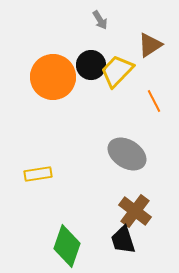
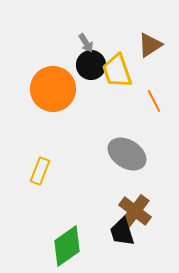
gray arrow: moved 14 px left, 23 px down
yellow trapezoid: rotated 63 degrees counterclockwise
orange circle: moved 12 px down
yellow rectangle: moved 2 px right, 3 px up; rotated 60 degrees counterclockwise
black trapezoid: moved 1 px left, 8 px up
green diamond: rotated 36 degrees clockwise
